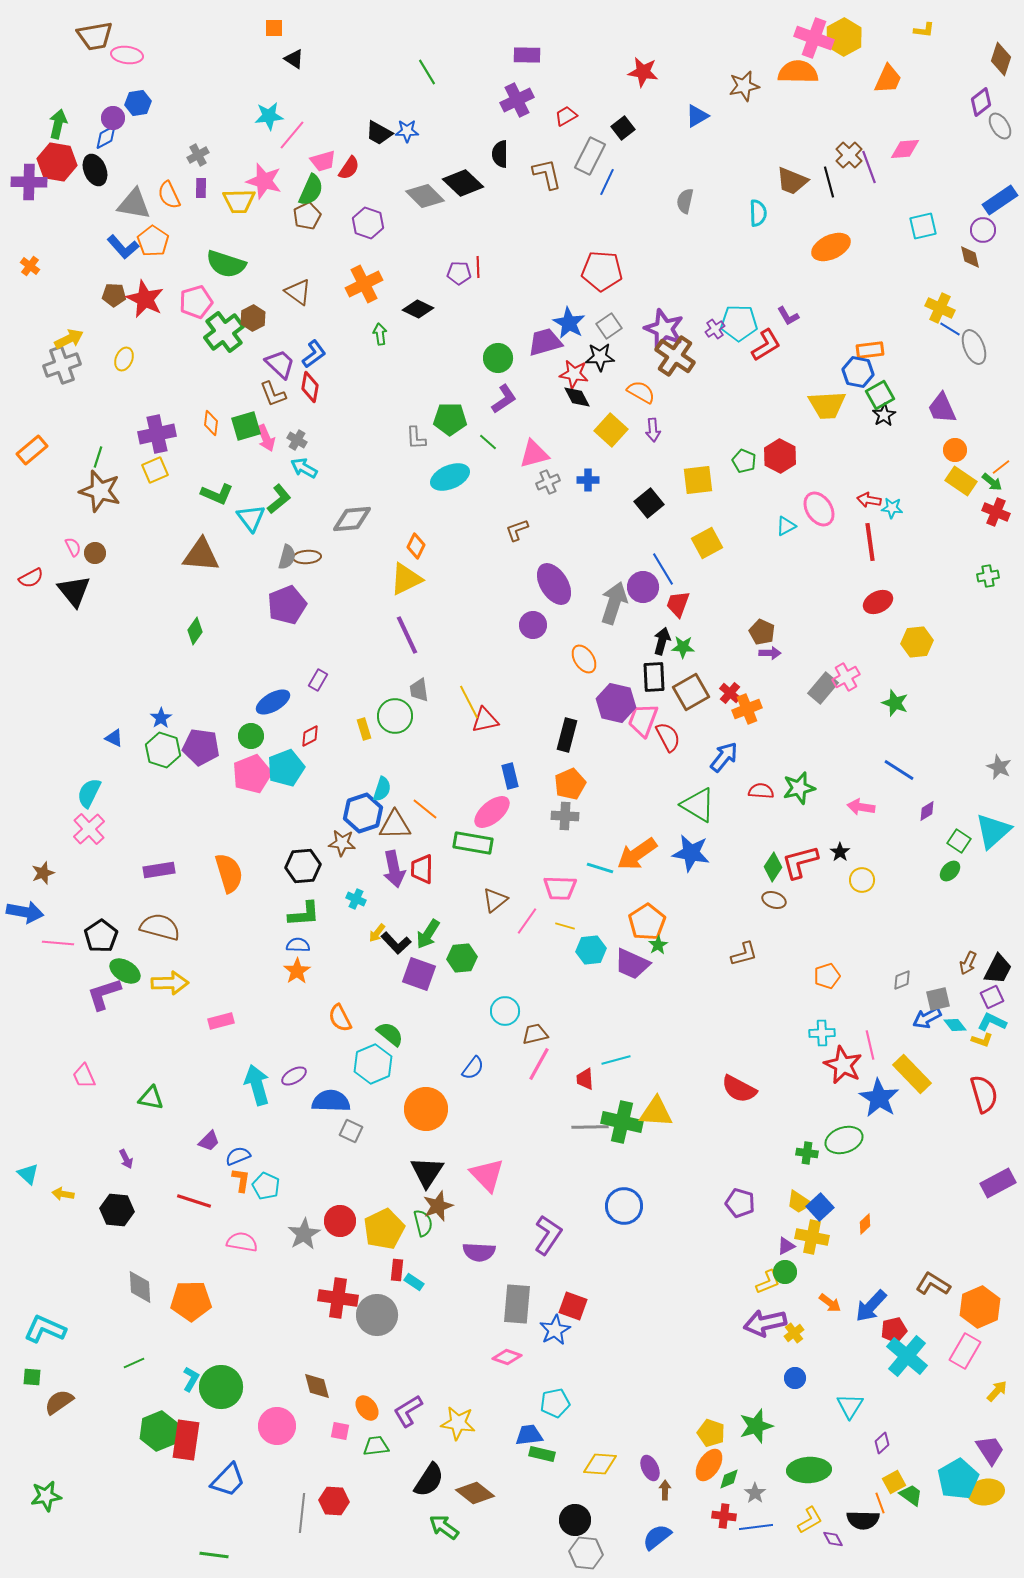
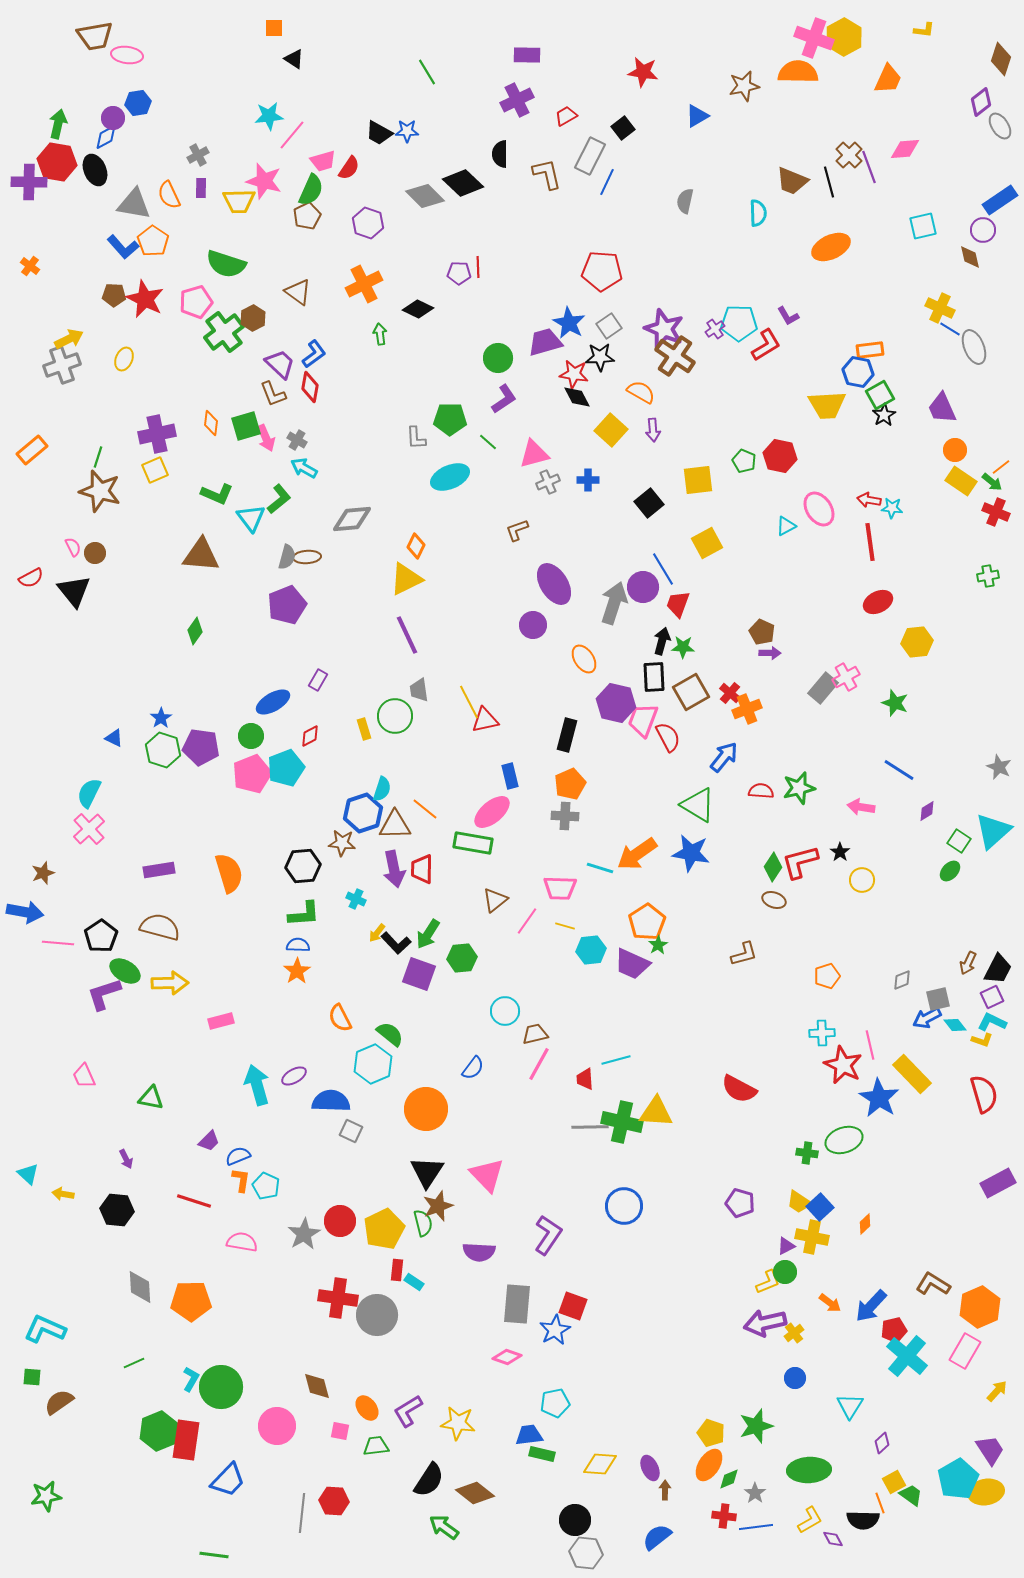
red hexagon at (780, 456): rotated 16 degrees counterclockwise
